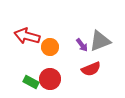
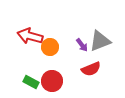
red arrow: moved 3 px right
red circle: moved 2 px right, 2 px down
